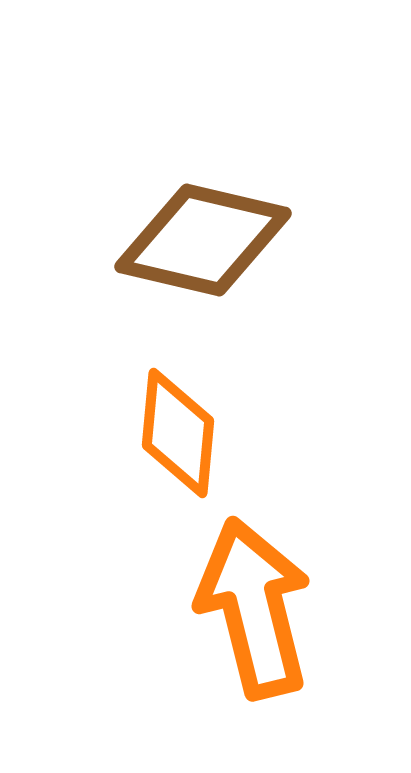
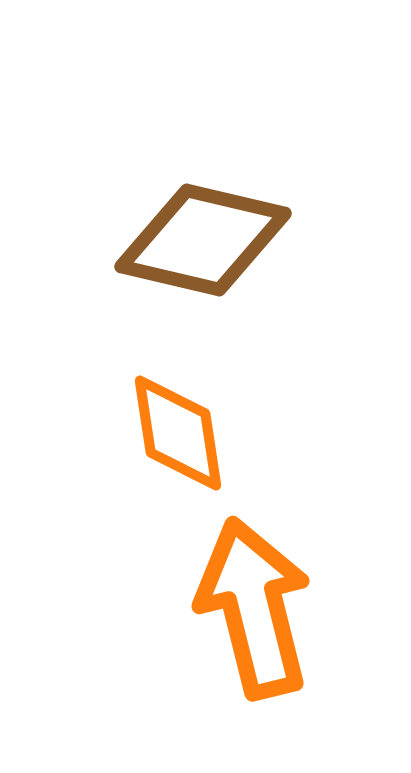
orange diamond: rotated 14 degrees counterclockwise
